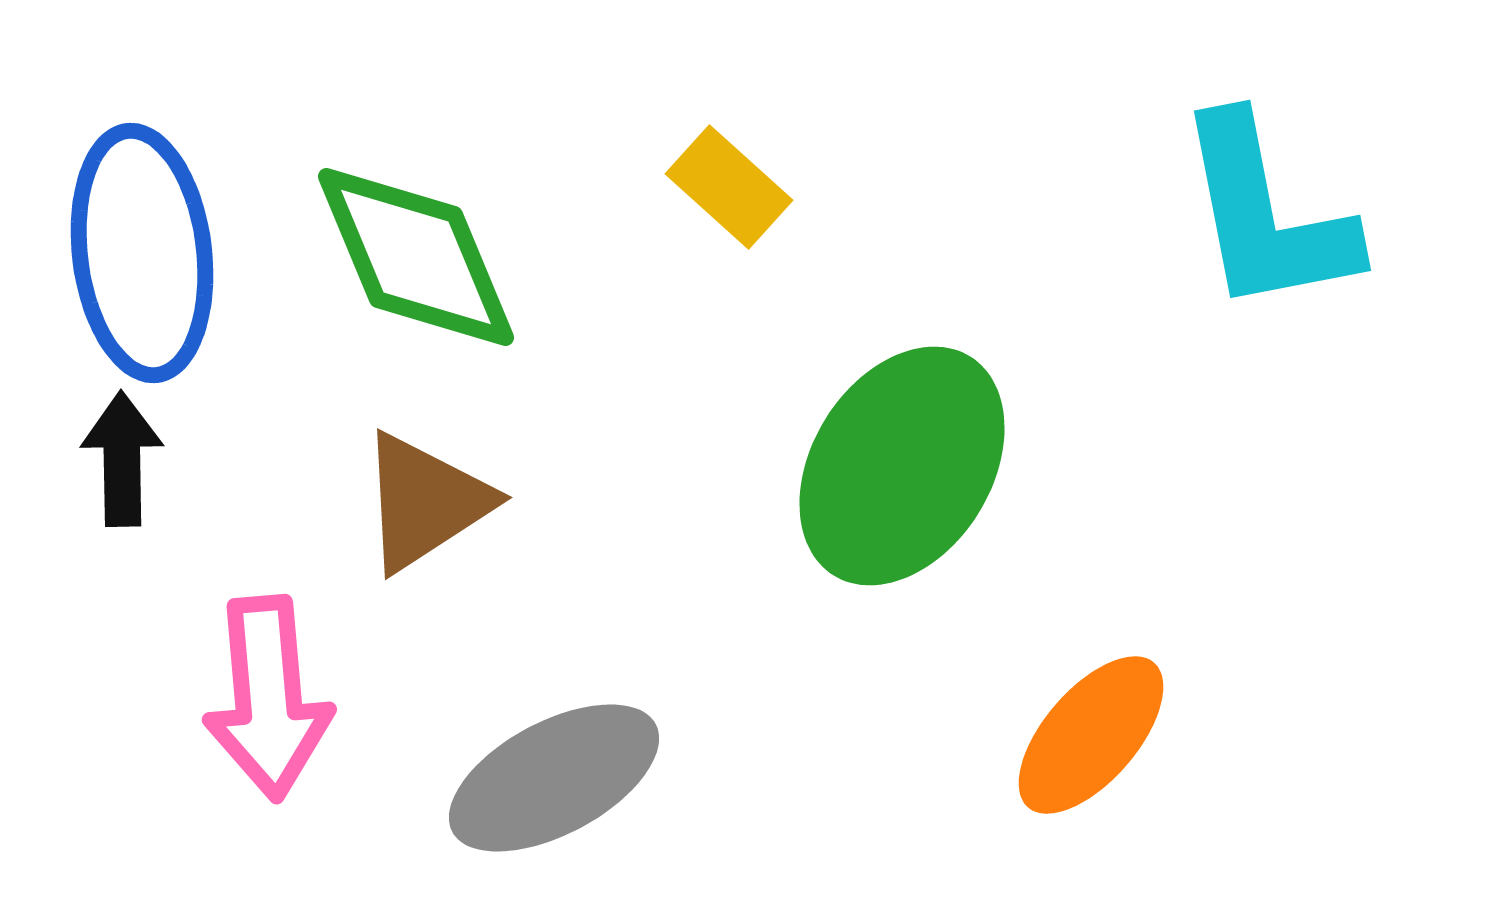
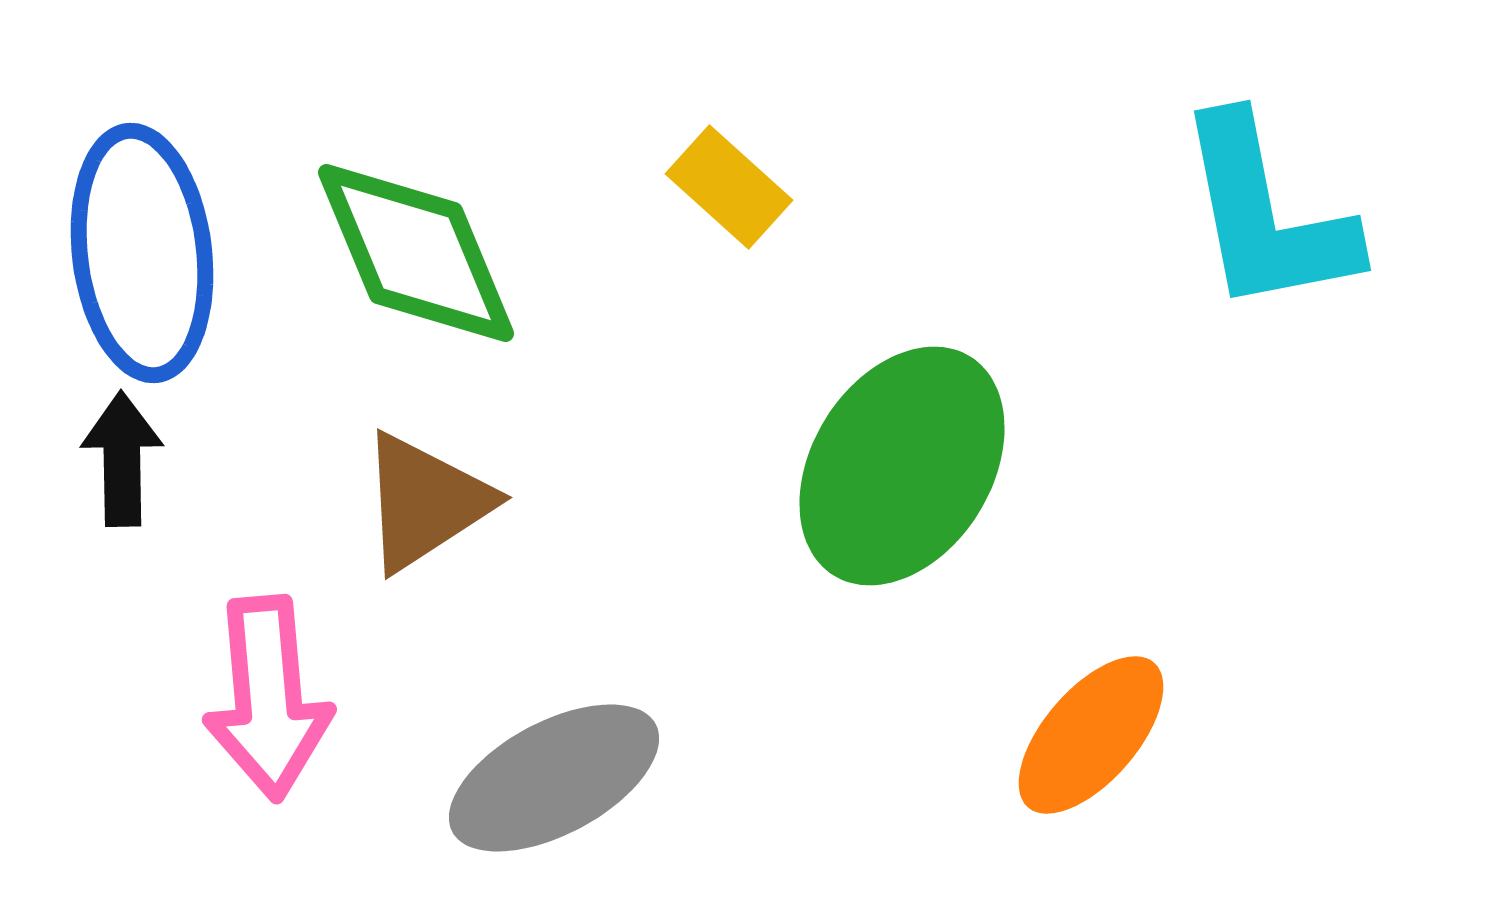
green diamond: moved 4 px up
